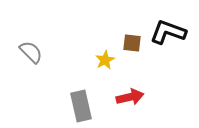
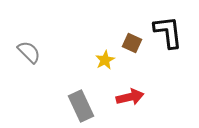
black L-shape: rotated 63 degrees clockwise
brown square: rotated 18 degrees clockwise
gray semicircle: moved 2 px left
gray rectangle: rotated 12 degrees counterclockwise
